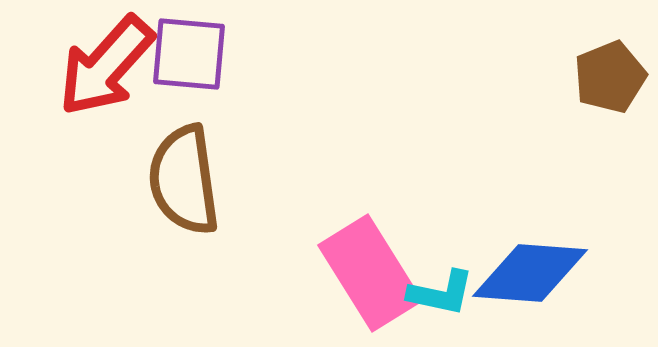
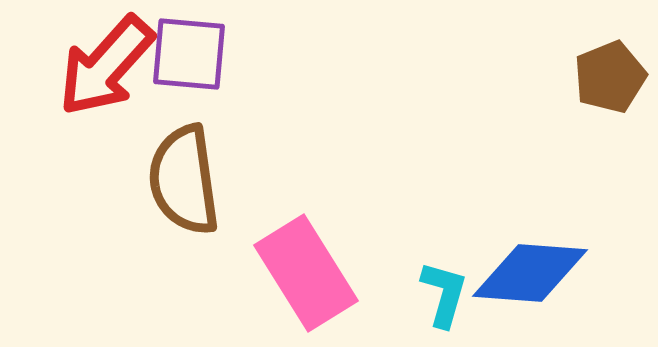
pink rectangle: moved 64 px left
cyan L-shape: moved 3 px right, 1 px down; rotated 86 degrees counterclockwise
